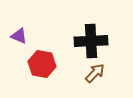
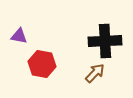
purple triangle: rotated 12 degrees counterclockwise
black cross: moved 14 px right
